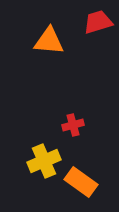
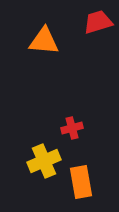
orange triangle: moved 5 px left
red cross: moved 1 px left, 3 px down
orange rectangle: rotated 44 degrees clockwise
